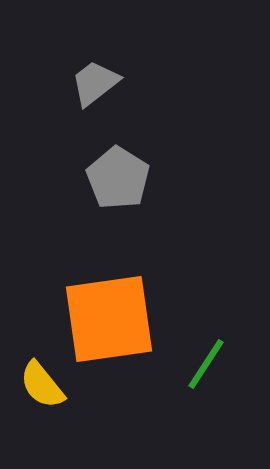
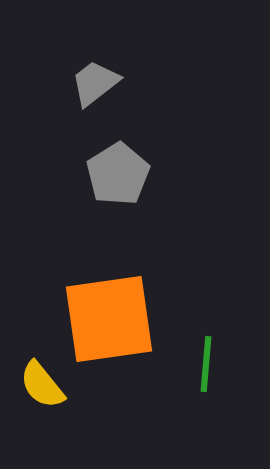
gray pentagon: moved 4 px up; rotated 8 degrees clockwise
green line: rotated 28 degrees counterclockwise
